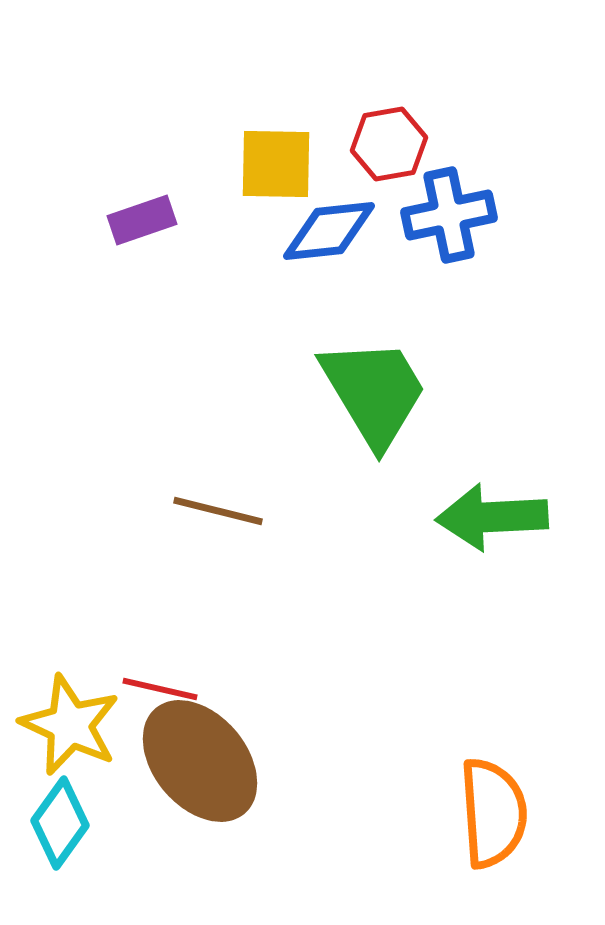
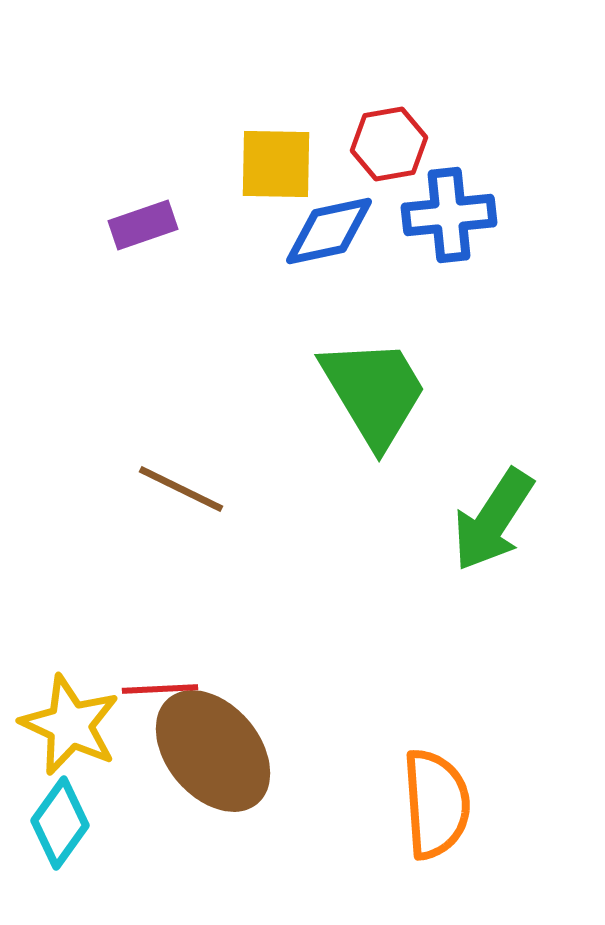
blue cross: rotated 6 degrees clockwise
purple rectangle: moved 1 px right, 5 px down
blue diamond: rotated 6 degrees counterclockwise
brown line: moved 37 px left, 22 px up; rotated 12 degrees clockwise
green arrow: moved 1 px right, 3 px down; rotated 54 degrees counterclockwise
red line: rotated 16 degrees counterclockwise
brown ellipse: moved 13 px right, 10 px up
orange semicircle: moved 57 px left, 9 px up
